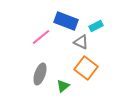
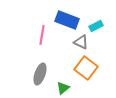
blue rectangle: moved 1 px right, 1 px up
pink line: moved 1 px right, 2 px up; rotated 42 degrees counterclockwise
green triangle: moved 2 px down
